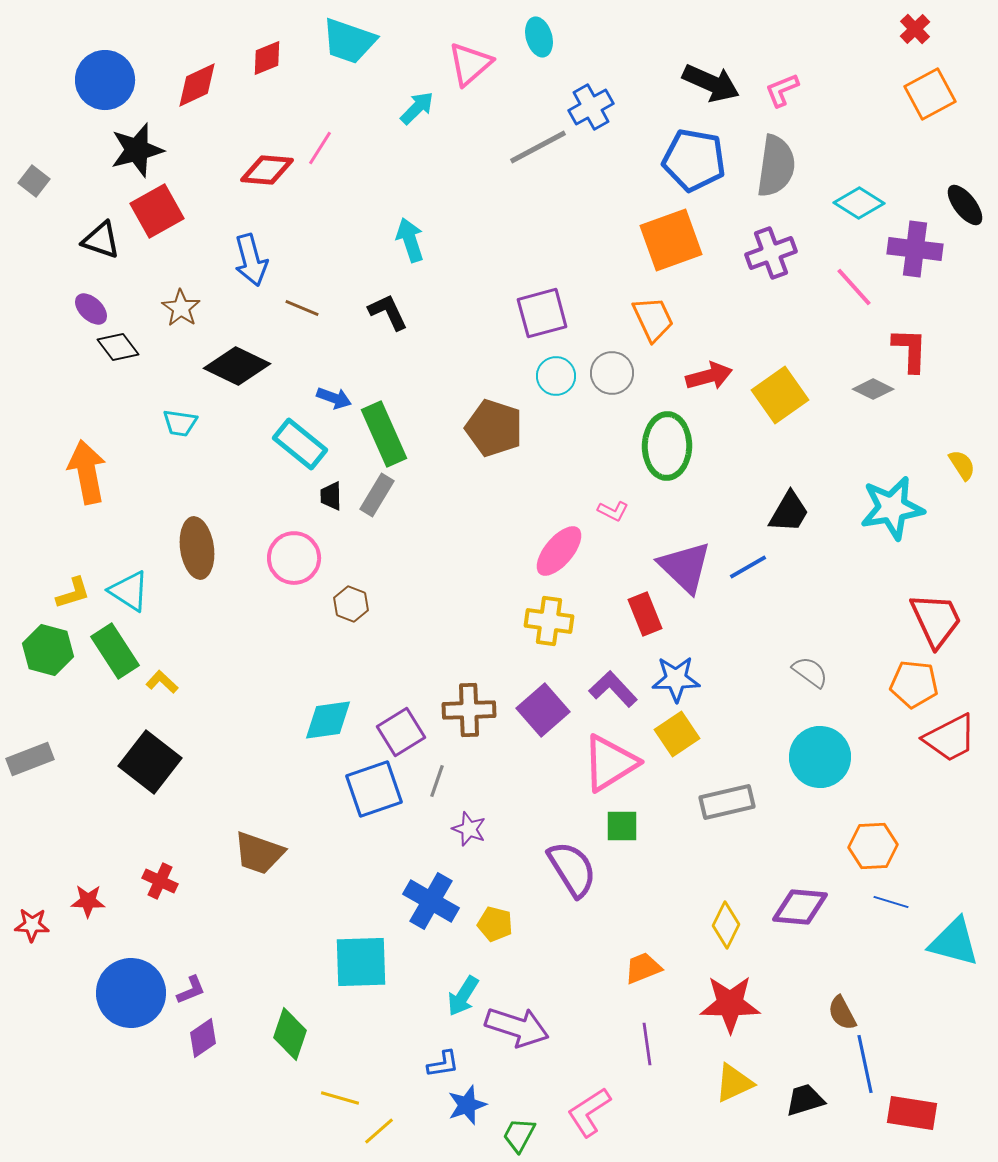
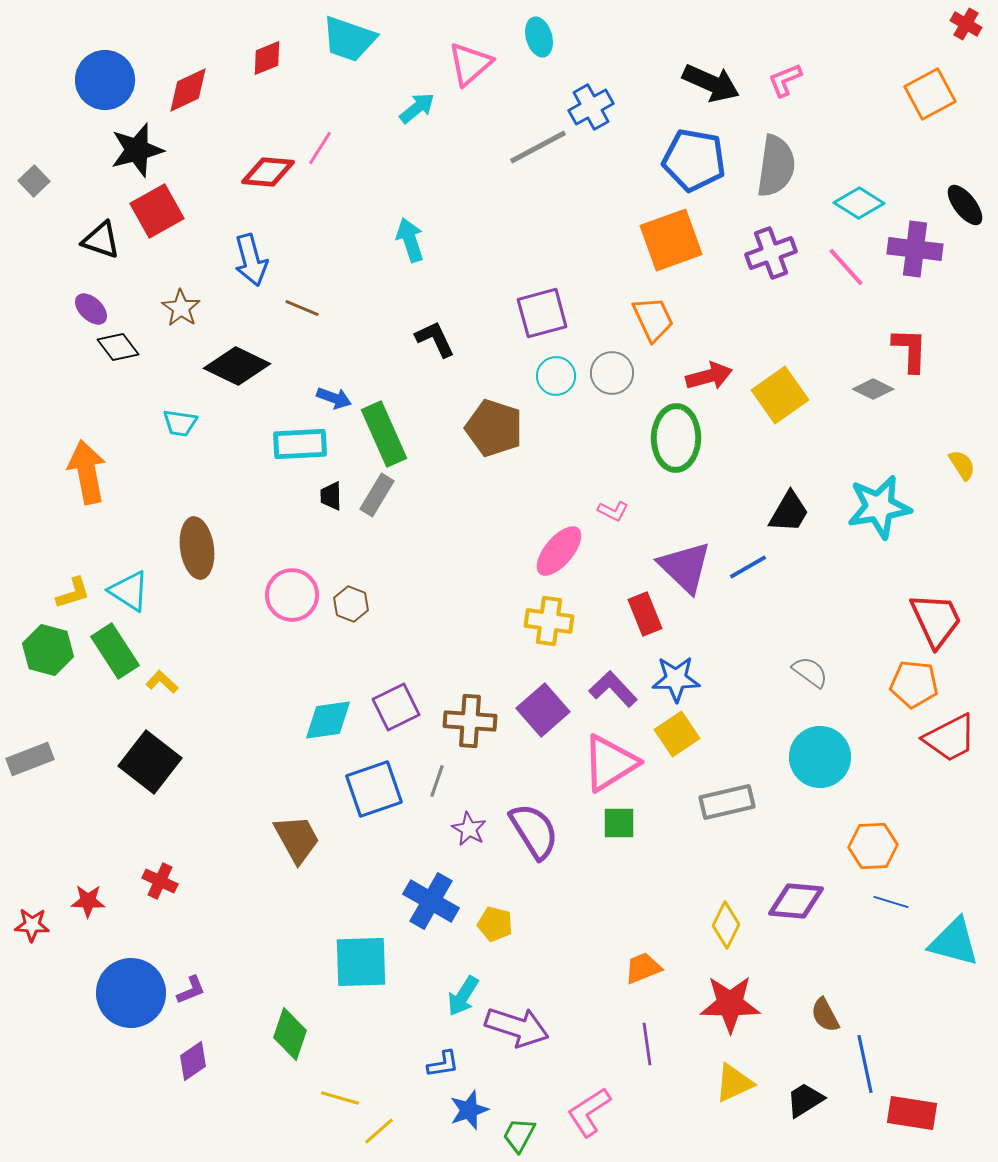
red cross at (915, 29): moved 51 px right, 5 px up; rotated 16 degrees counterclockwise
cyan trapezoid at (349, 41): moved 2 px up
red diamond at (197, 85): moved 9 px left, 5 px down
pink L-shape at (782, 90): moved 3 px right, 10 px up
cyan arrow at (417, 108): rotated 6 degrees clockwise
red diamond at (267, 170): moved 1 px right, 2 px down
gray square at (34, 181): rotated 8 degrees clockwise
pink line at (854, 287): moved 8 px left, 20 px up
black L-shape at (388, 312): moved 47 px right, 27 px down
cyan rectangle at (300, 444): rotated 42 degrees counterclockwise
green ellipse at (667, 446): moved 9 px right, 8 px up
cyan star at (892, 508): moved 13 px left, 1 px up
pink circle at (294, 558): moved 2 px left, 37 px down
brown cross at (469, 710): moved 1 px right, 11 px down; rotated 6 degrees clockwise
purple square at (401, 732): moved 5 px left, 25 px up; rotated 6 degrees clockwise
green square at (622, 826): moved 3 px left, 3 px up
purple star at (469, 829): rotated 8 degrees clockwise
brown trapezoid at (259, 853): moved 38 px right, 14 px up; rotated 138 degrees counterclockwise
purple semicircle at (572, 869): moved 38 px left, 38 px up
purple diamond at (800, 907): moved 4 px left, 6 px up
brown semicircle at (842, 1013): moved 17 px left, 2 px down
purple diamond at (203, 1038): moved 10 px left, 23 px down
black trapezoid at (805, 1100): rotated 15 degrees counterclockwise
blue star at (467, 1105): moved 2 px right, 5 px down
